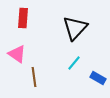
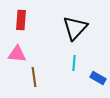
red rectangle: moved 2 px left, 2 px down
pink triangle: rotated 30 degrees counterclockwise
cyan line: rotated 35 degrees counterclockwise
